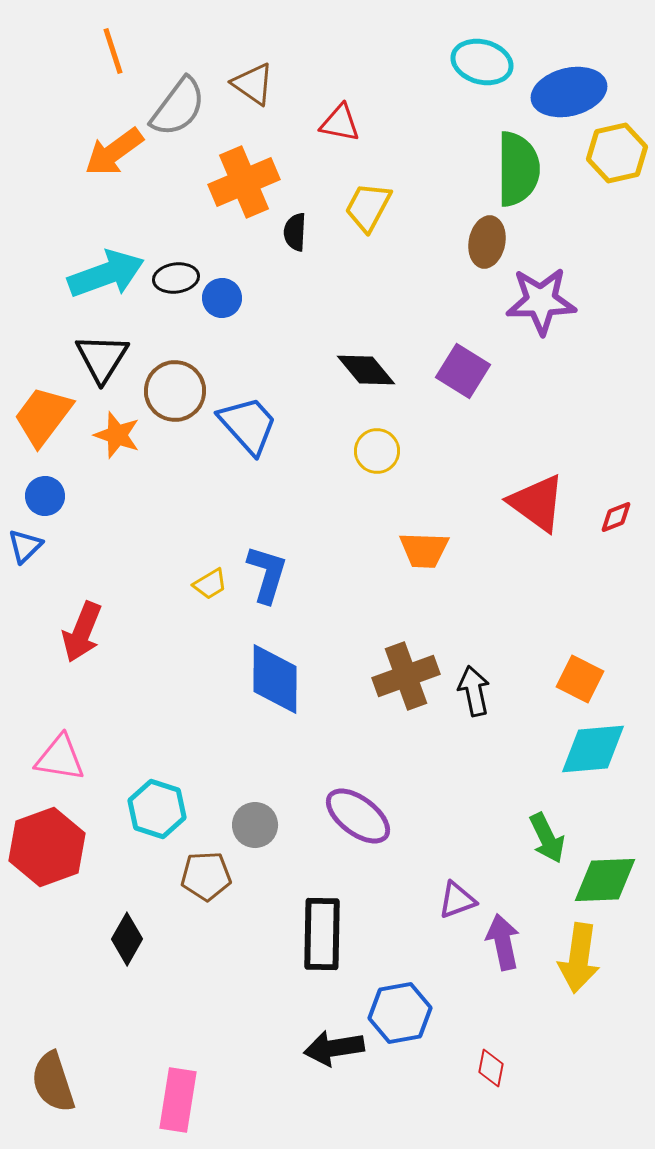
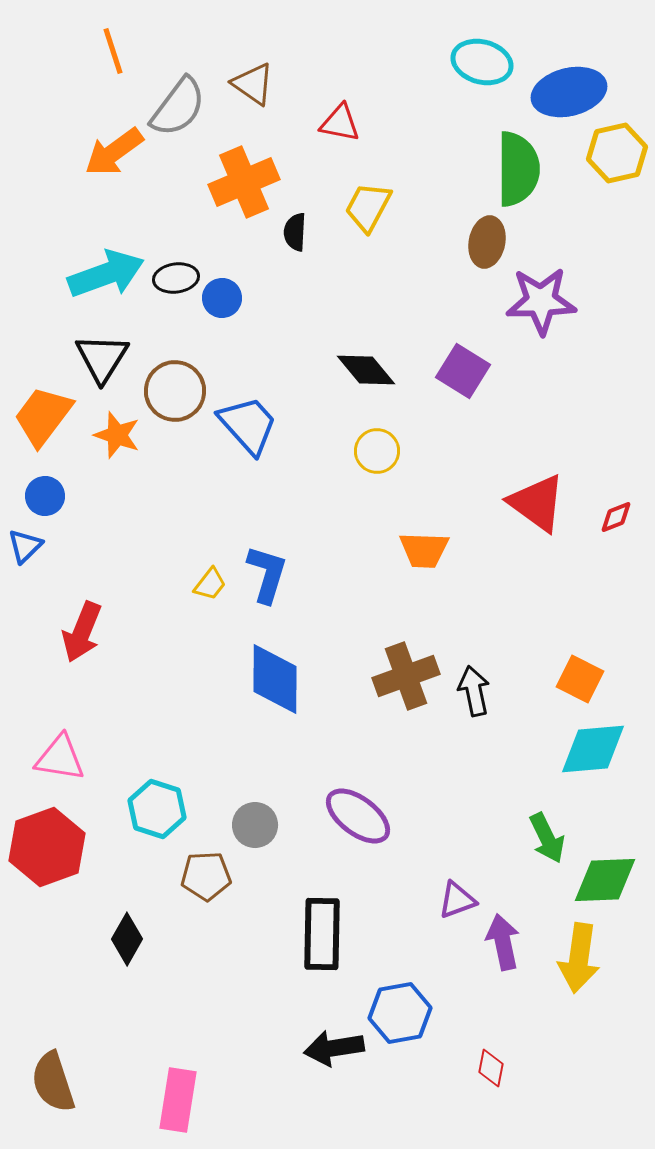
yellow trapezoid at (210, 584): rotated 21 degrees counterclockwise
